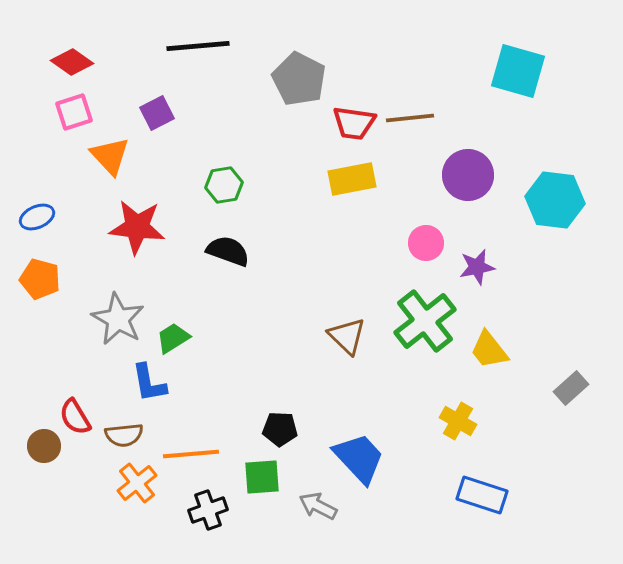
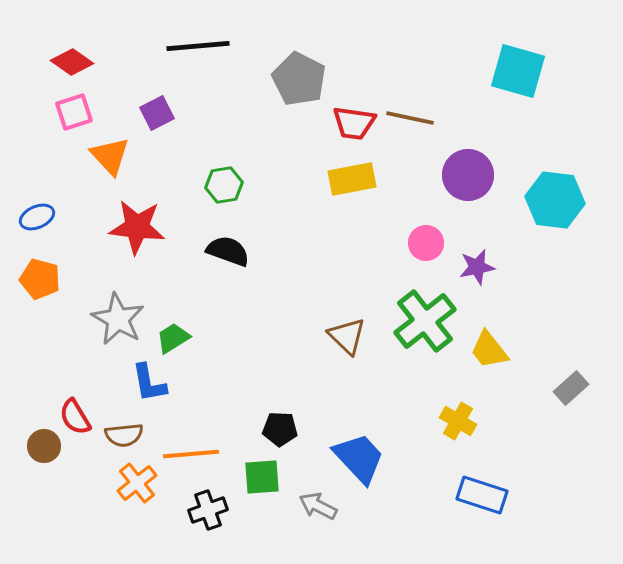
brown line: rotated 18 degrees clockwise
